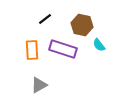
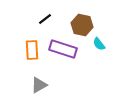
cyan semicircle: moved 1 px up
